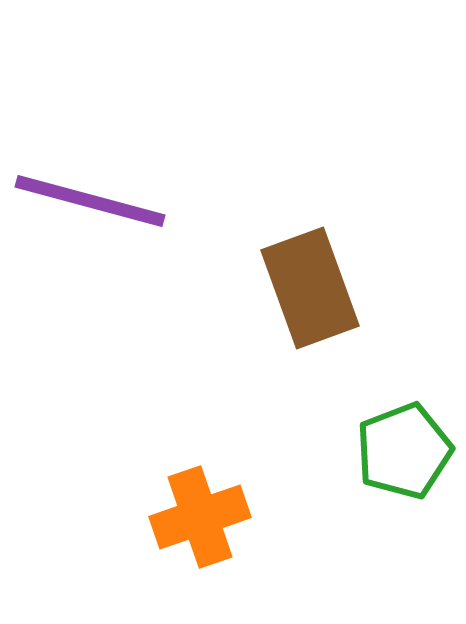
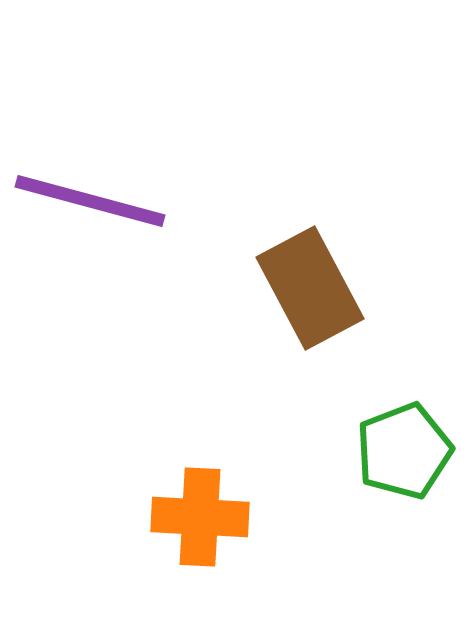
brown rectangle: rotated 8 degrees counterclockwise
orange cross: rotated 22 degrees clockwise
